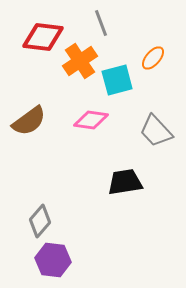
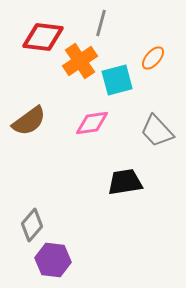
gray line: rotated 36 degrees clockwise
pink diamond: moved 1 px right, 3 px down; rotated 16 degrees counterclockwise
gray trapezoid: moved 1 px right
gray diamond: moved 8 px left, 4 px down
